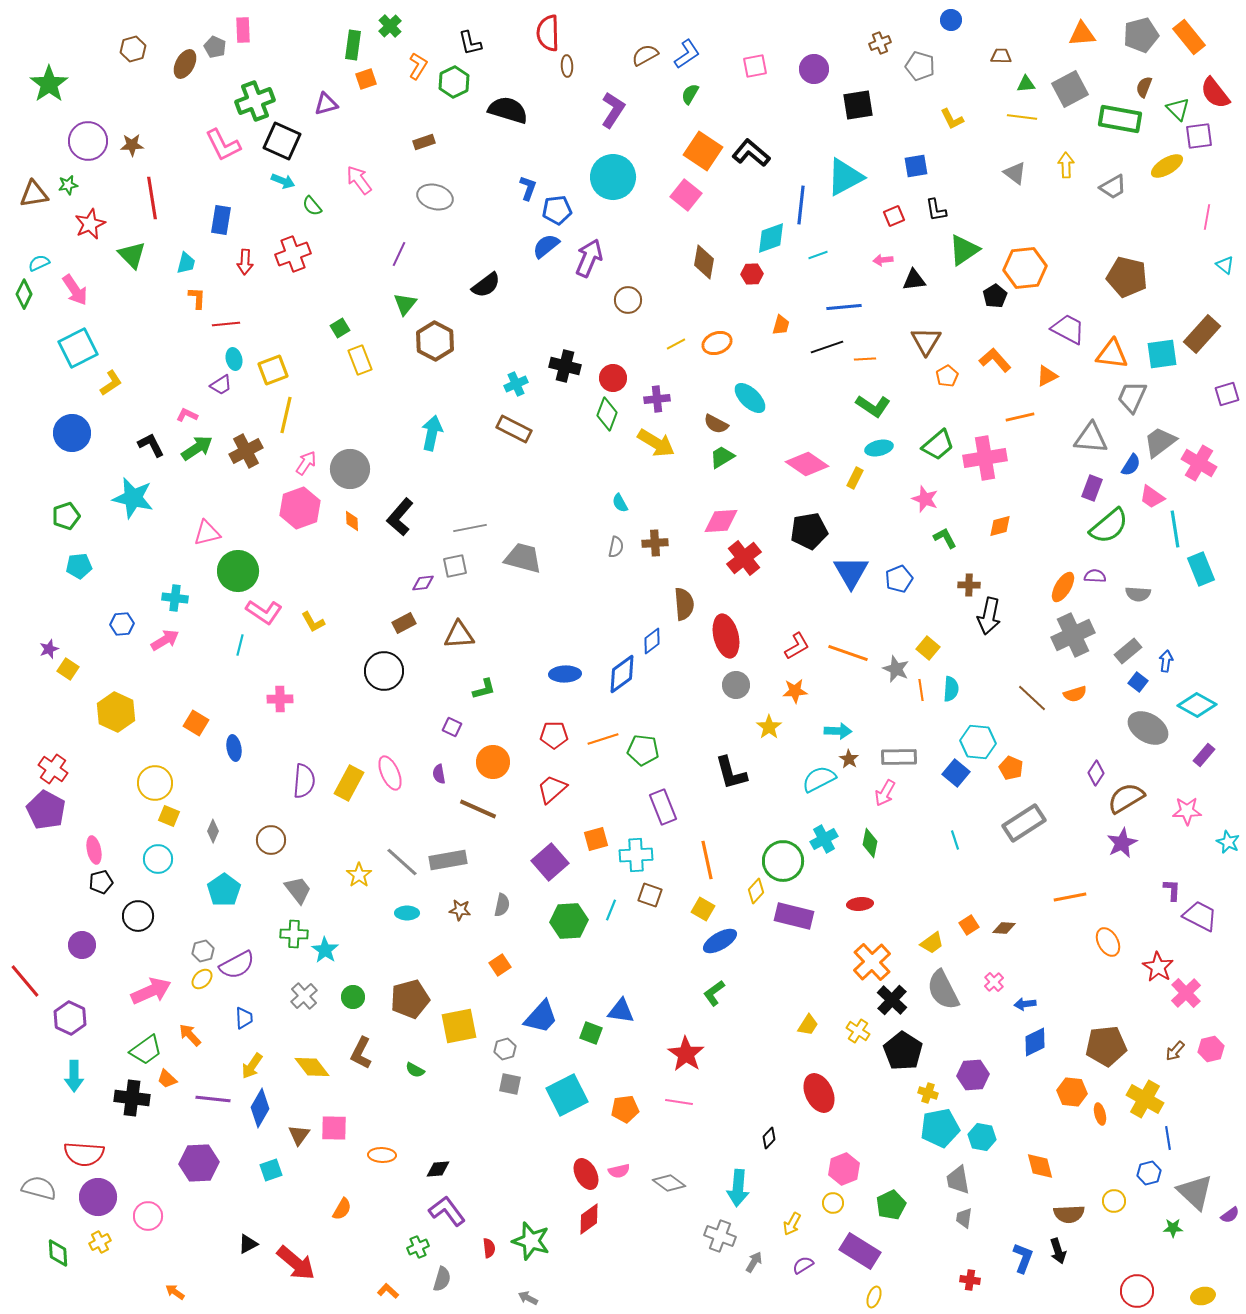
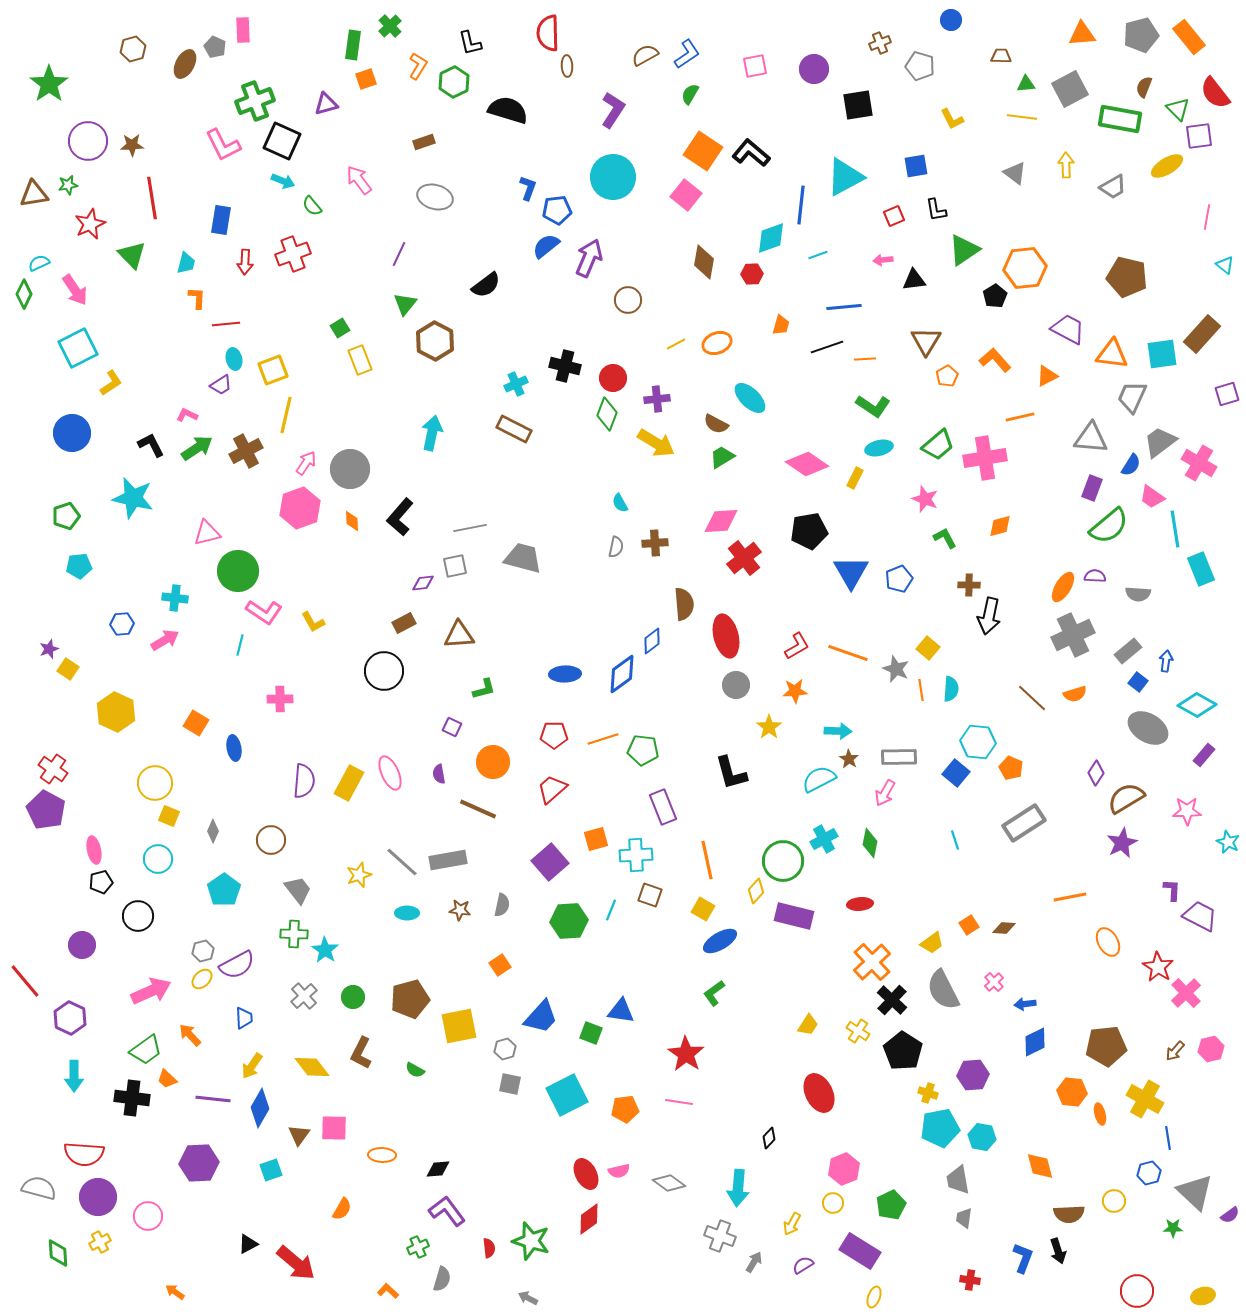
yellow star at (359, 875): rotated 15 degrees clockwise
